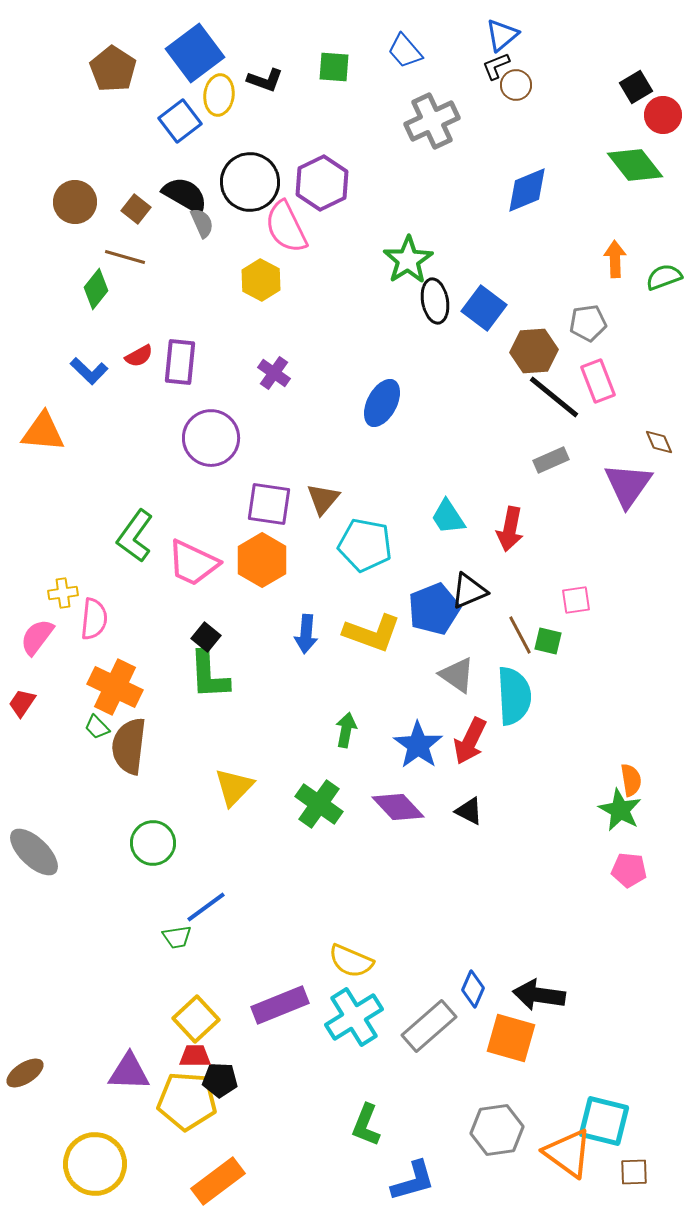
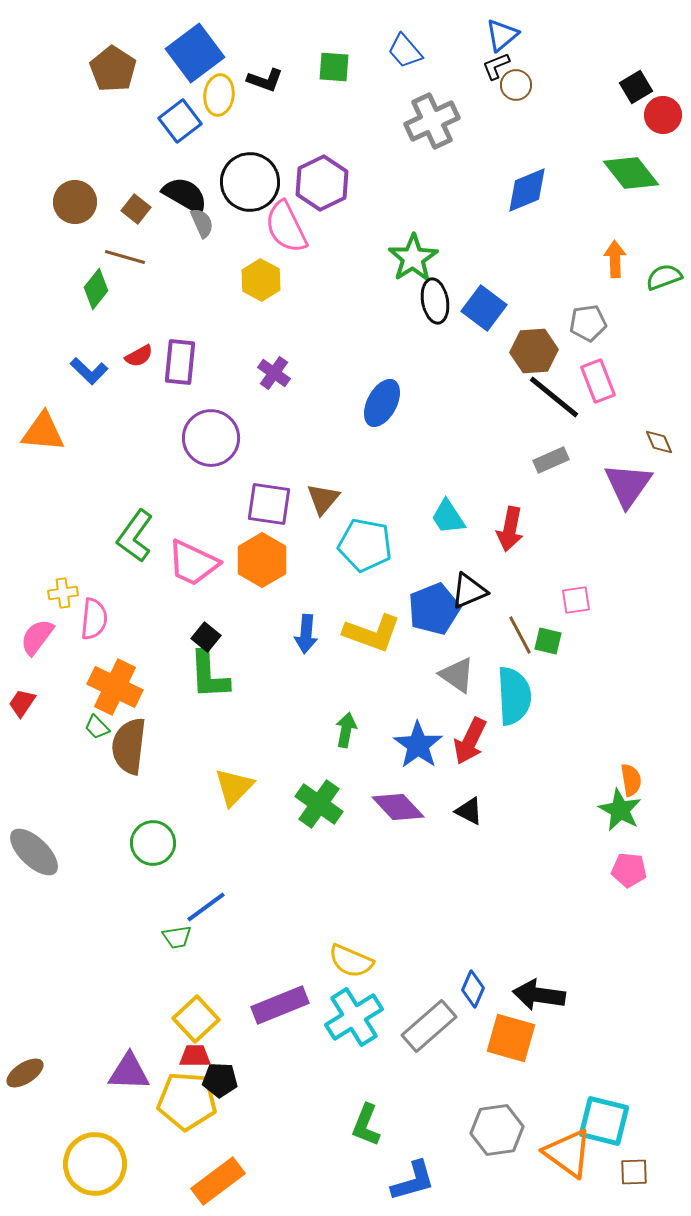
green diamond at (635, 165): moved 4 px left, 8 px down
green star at (408, 260): moved 5 px right, 2 px up
